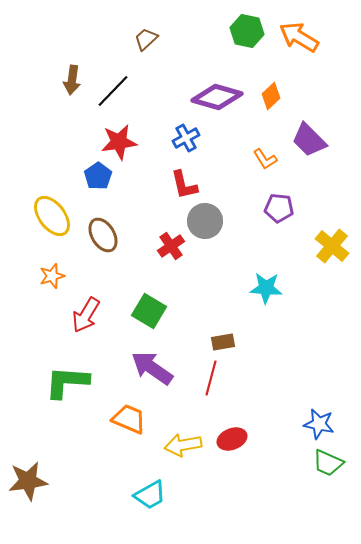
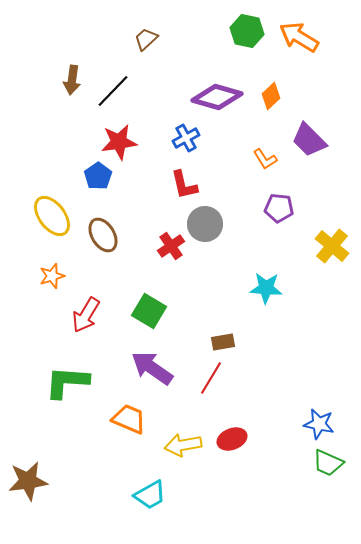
gray circle: moved 3 px down
red line: rotated 16 degrees clockwise
